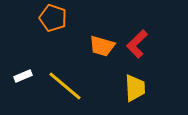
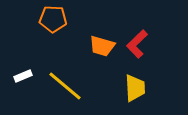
orange pentagon: moved 1 px down; rotated 16 degrees counterclockwise
